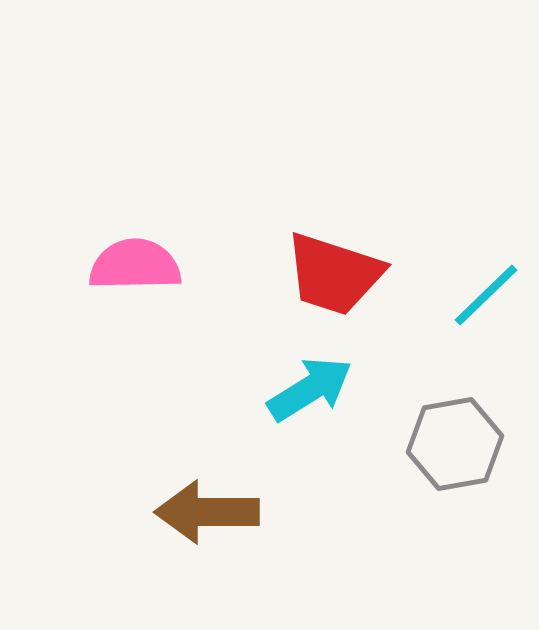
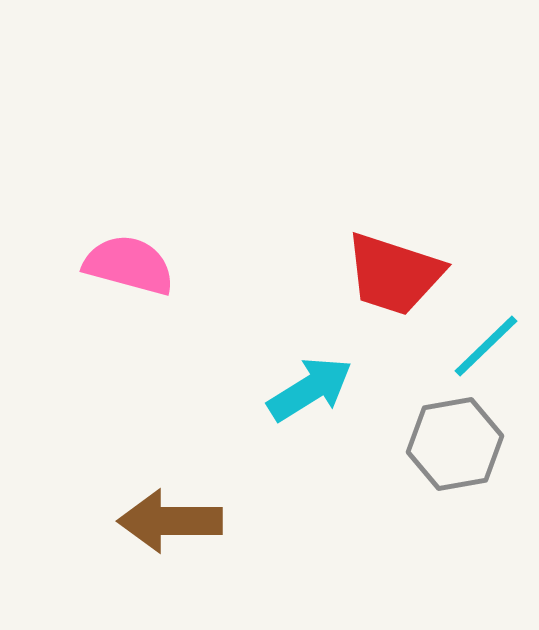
pink semicircle: moved 6 px left; rotated 16 degrees clockwise
red trapezoid: moved 60 px right
cyan line: moved 51 px down
brown arrow: moved 37 px left, 9 px down
